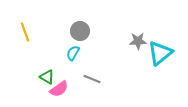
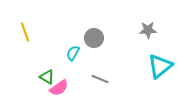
gray circle: moved 14 px right, 7 px down
gray star: moved 10 px right, 11 px up
cyan triangle: moved 13 px down
gray line: moved 8 px right
pink semicircle: moved 1 px up
